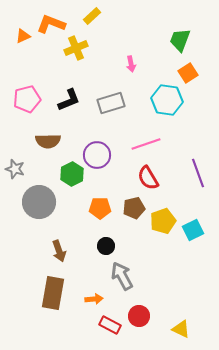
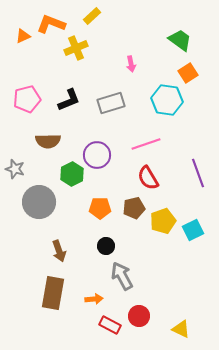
green trapezoid: rotated 105 degrees clockwise
